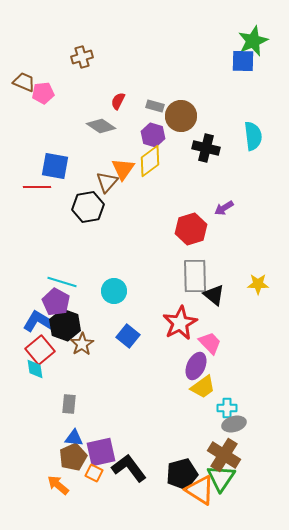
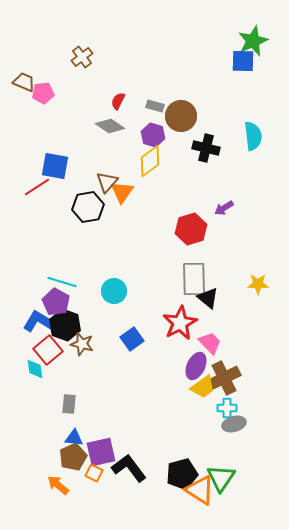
brown cross at (82, 57): rotated 20 degrees counterclockwise
gray diamond at (101, 126): moved 9 px right
orange triangle at (123, 169): moved 1 px left, 23 px down
red line at (37, 187): rotated 32 degrees counterclockwise
gray rectangle at (195, 276): moved 1 px left, 3 px down
black triangle at (214, 295): moved 6 px left, 3 px down
blue square at (128, 336): moved 4 px right, 3 px down; rotated 15 degrees clockwise
brown star at (82, 344): rotated 25 degrees counterclockwise
red square at (40, 350): moved 8 px right
brown cross at (224, 455): moved 77 px up; rotated 32 degrees clockwise
